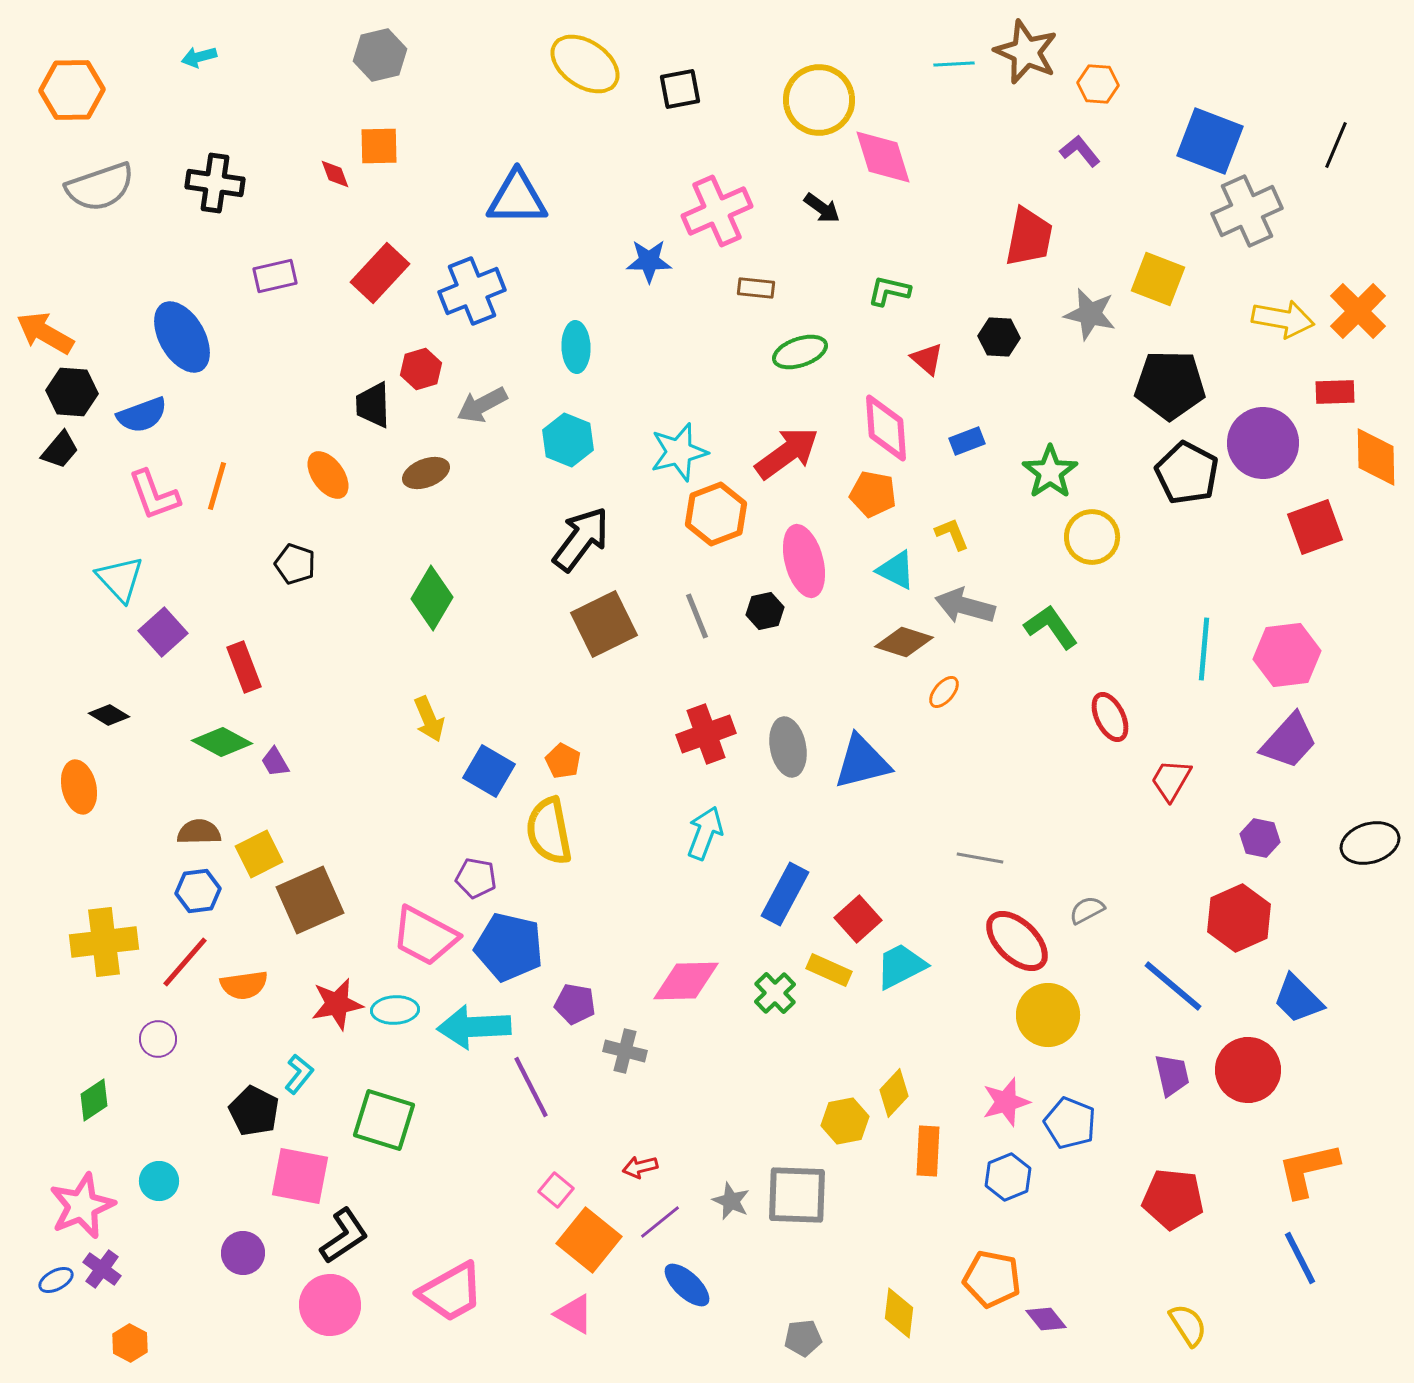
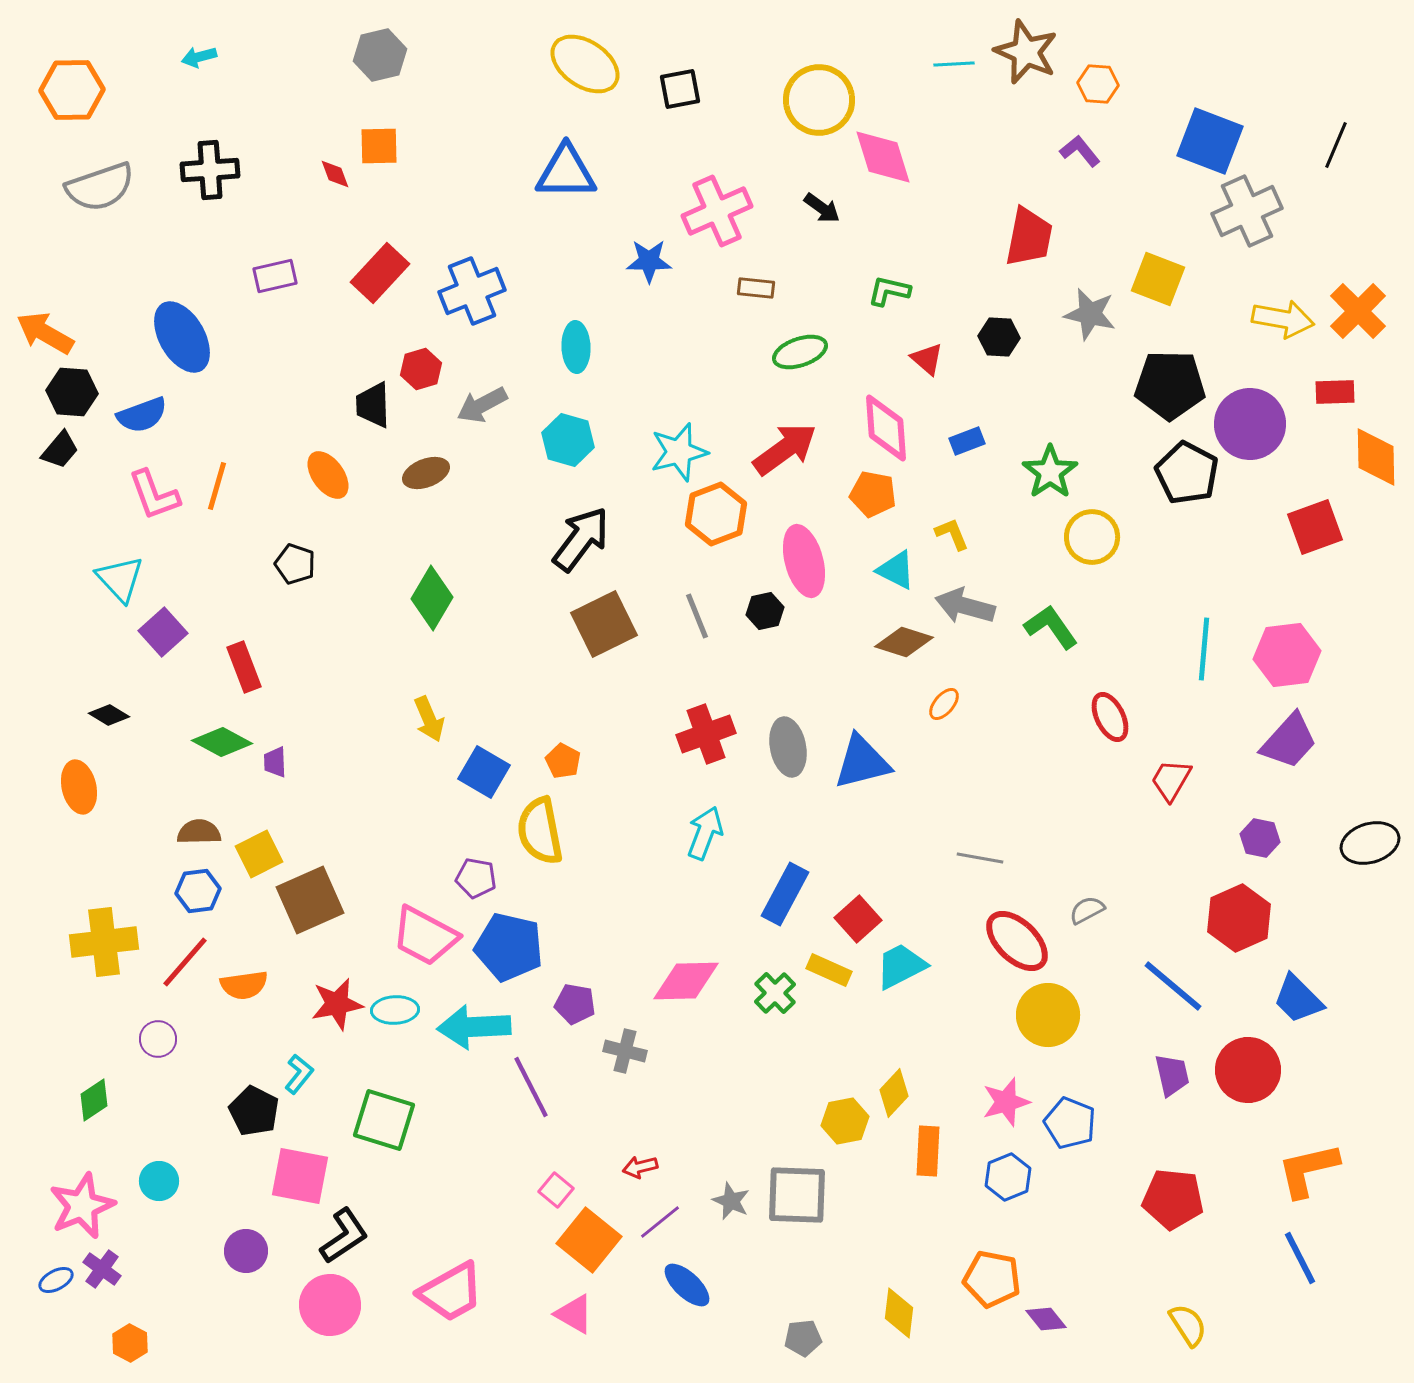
black cross at (215, 183): moved 5 px left, 13 px up; rotated 12 degrees counterclockwise
blue triangle at (517, 198): moved 49 px right, 26 px up
cyan hexagon at (568, 440): rotated 6 degrees counterclockwise
purple circle at (1263, 443): moved 13 px left, 19 px up
red arrow at (787, 453): moved 2 px left, 4 px up
orange ellipse at (944, 692): moved 12 px down
purple trapezoid at (275, 762): rotated 28 degrees clockwise
blue square at (489, 771): moved 5 px left, 1 px down
yellow semicircle at (549, 831): moved 9 px left
purple circle at (243, 1253): moved 3 px right, 2 px up
